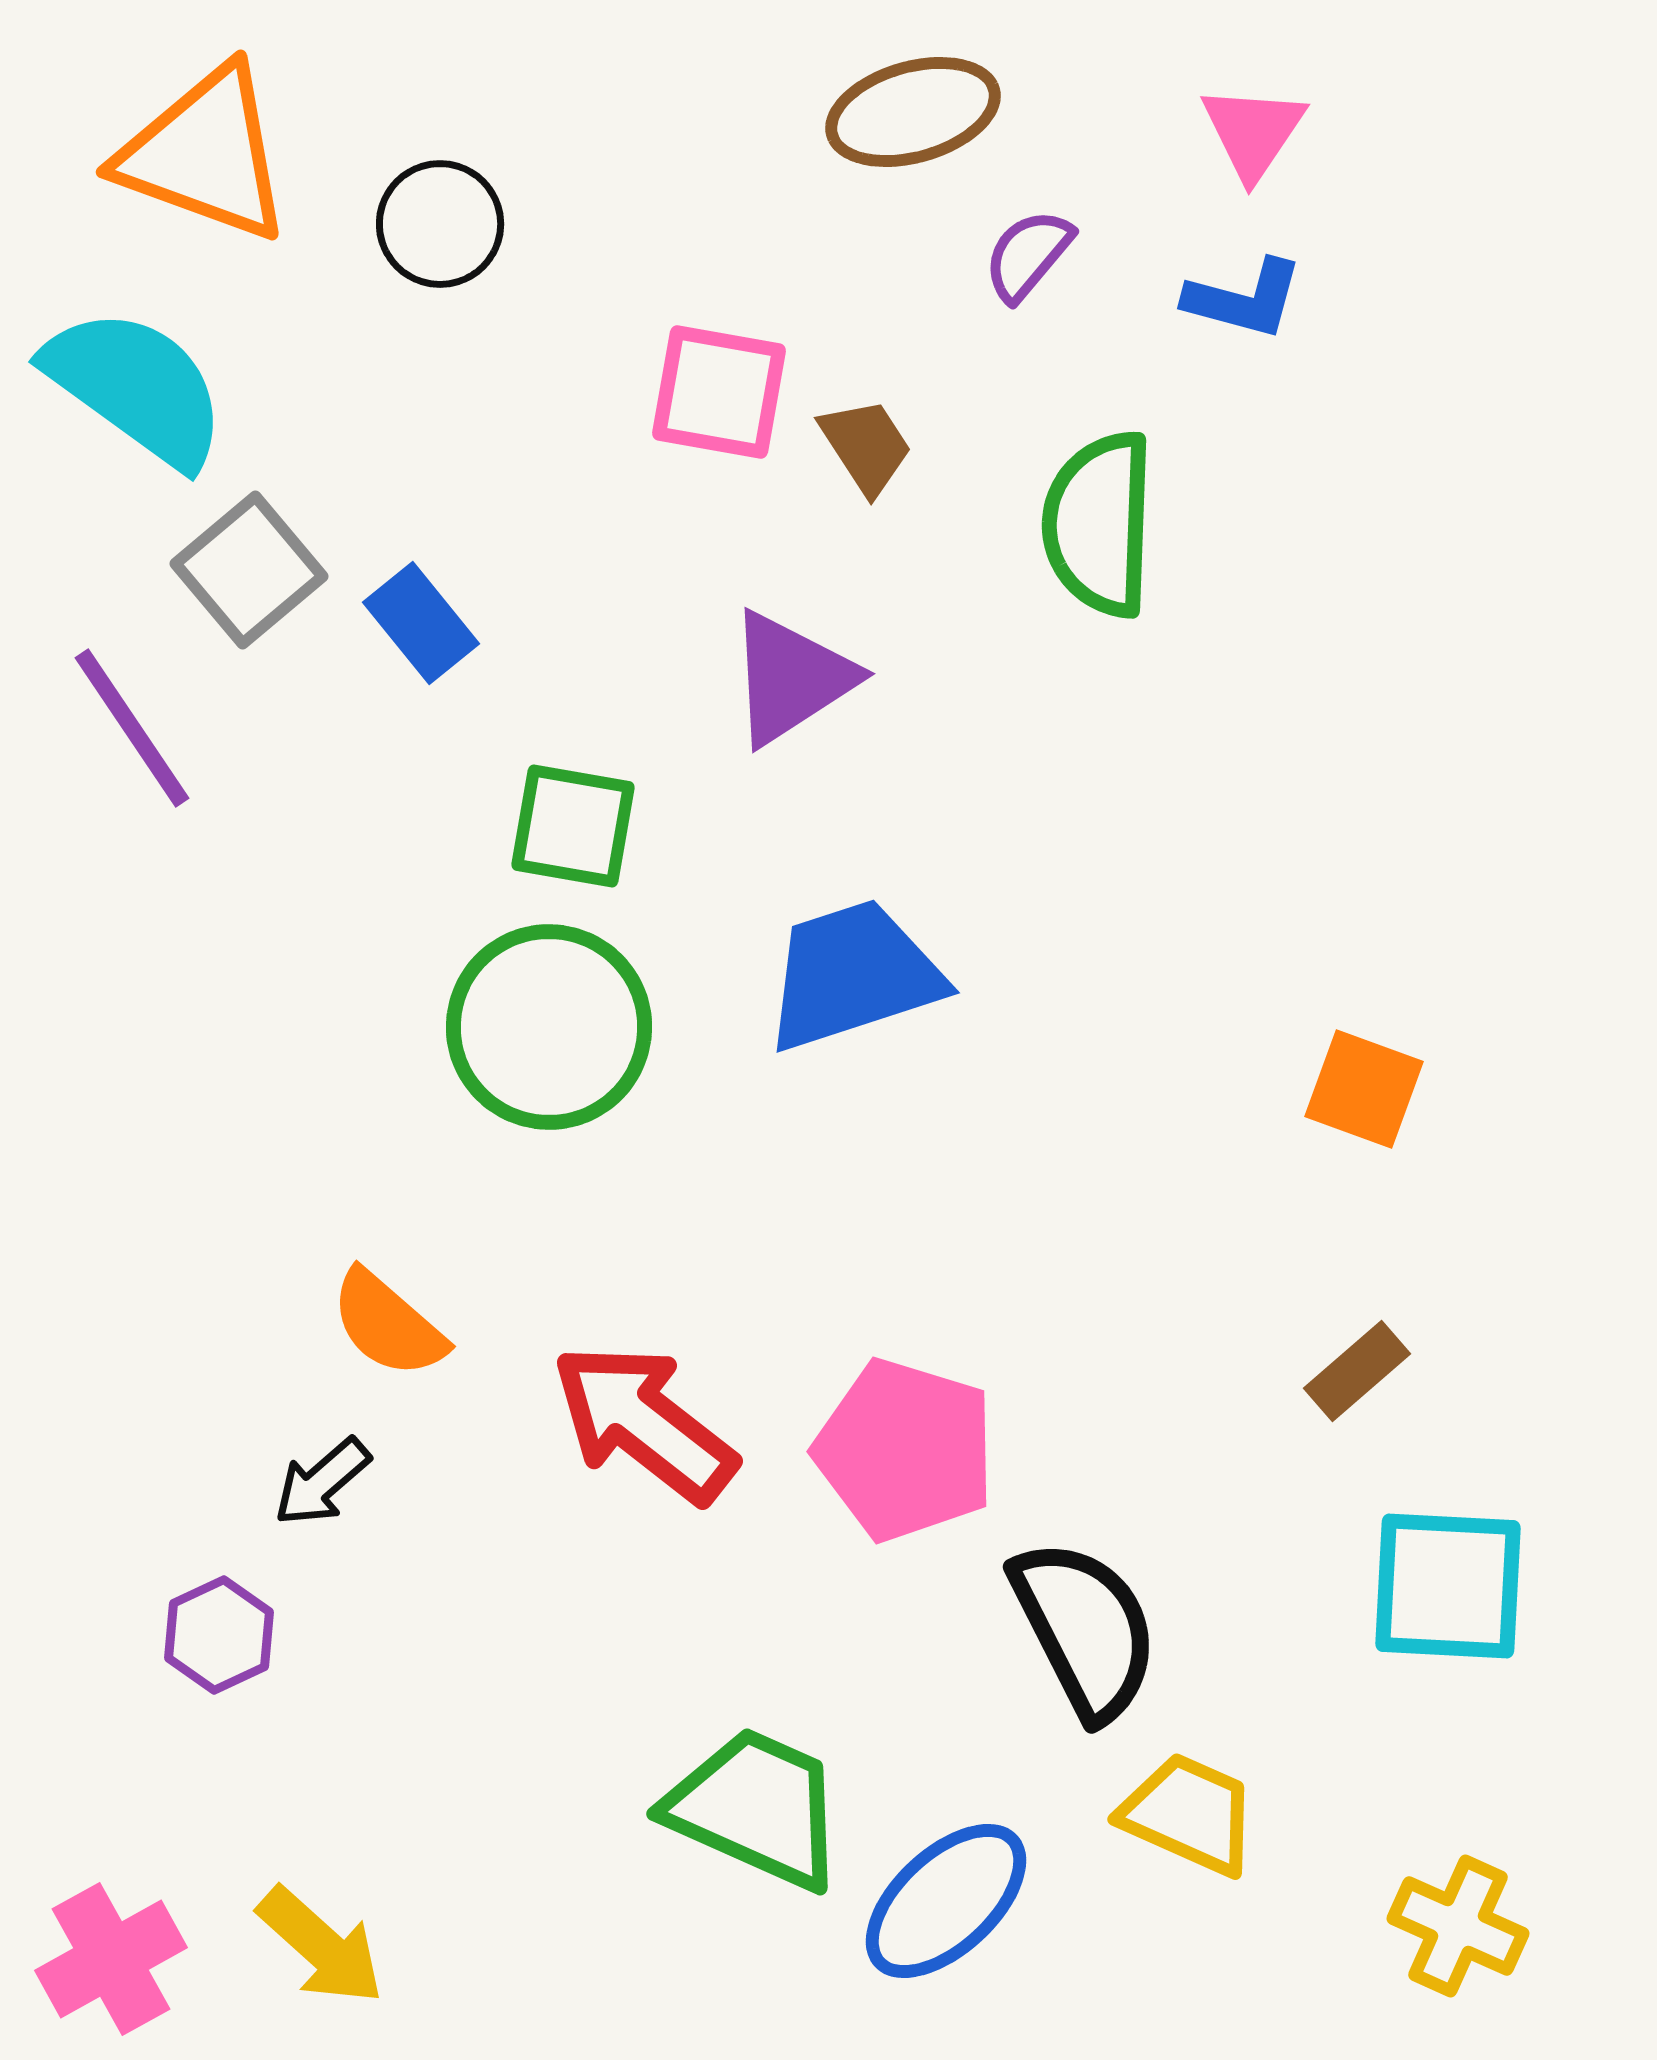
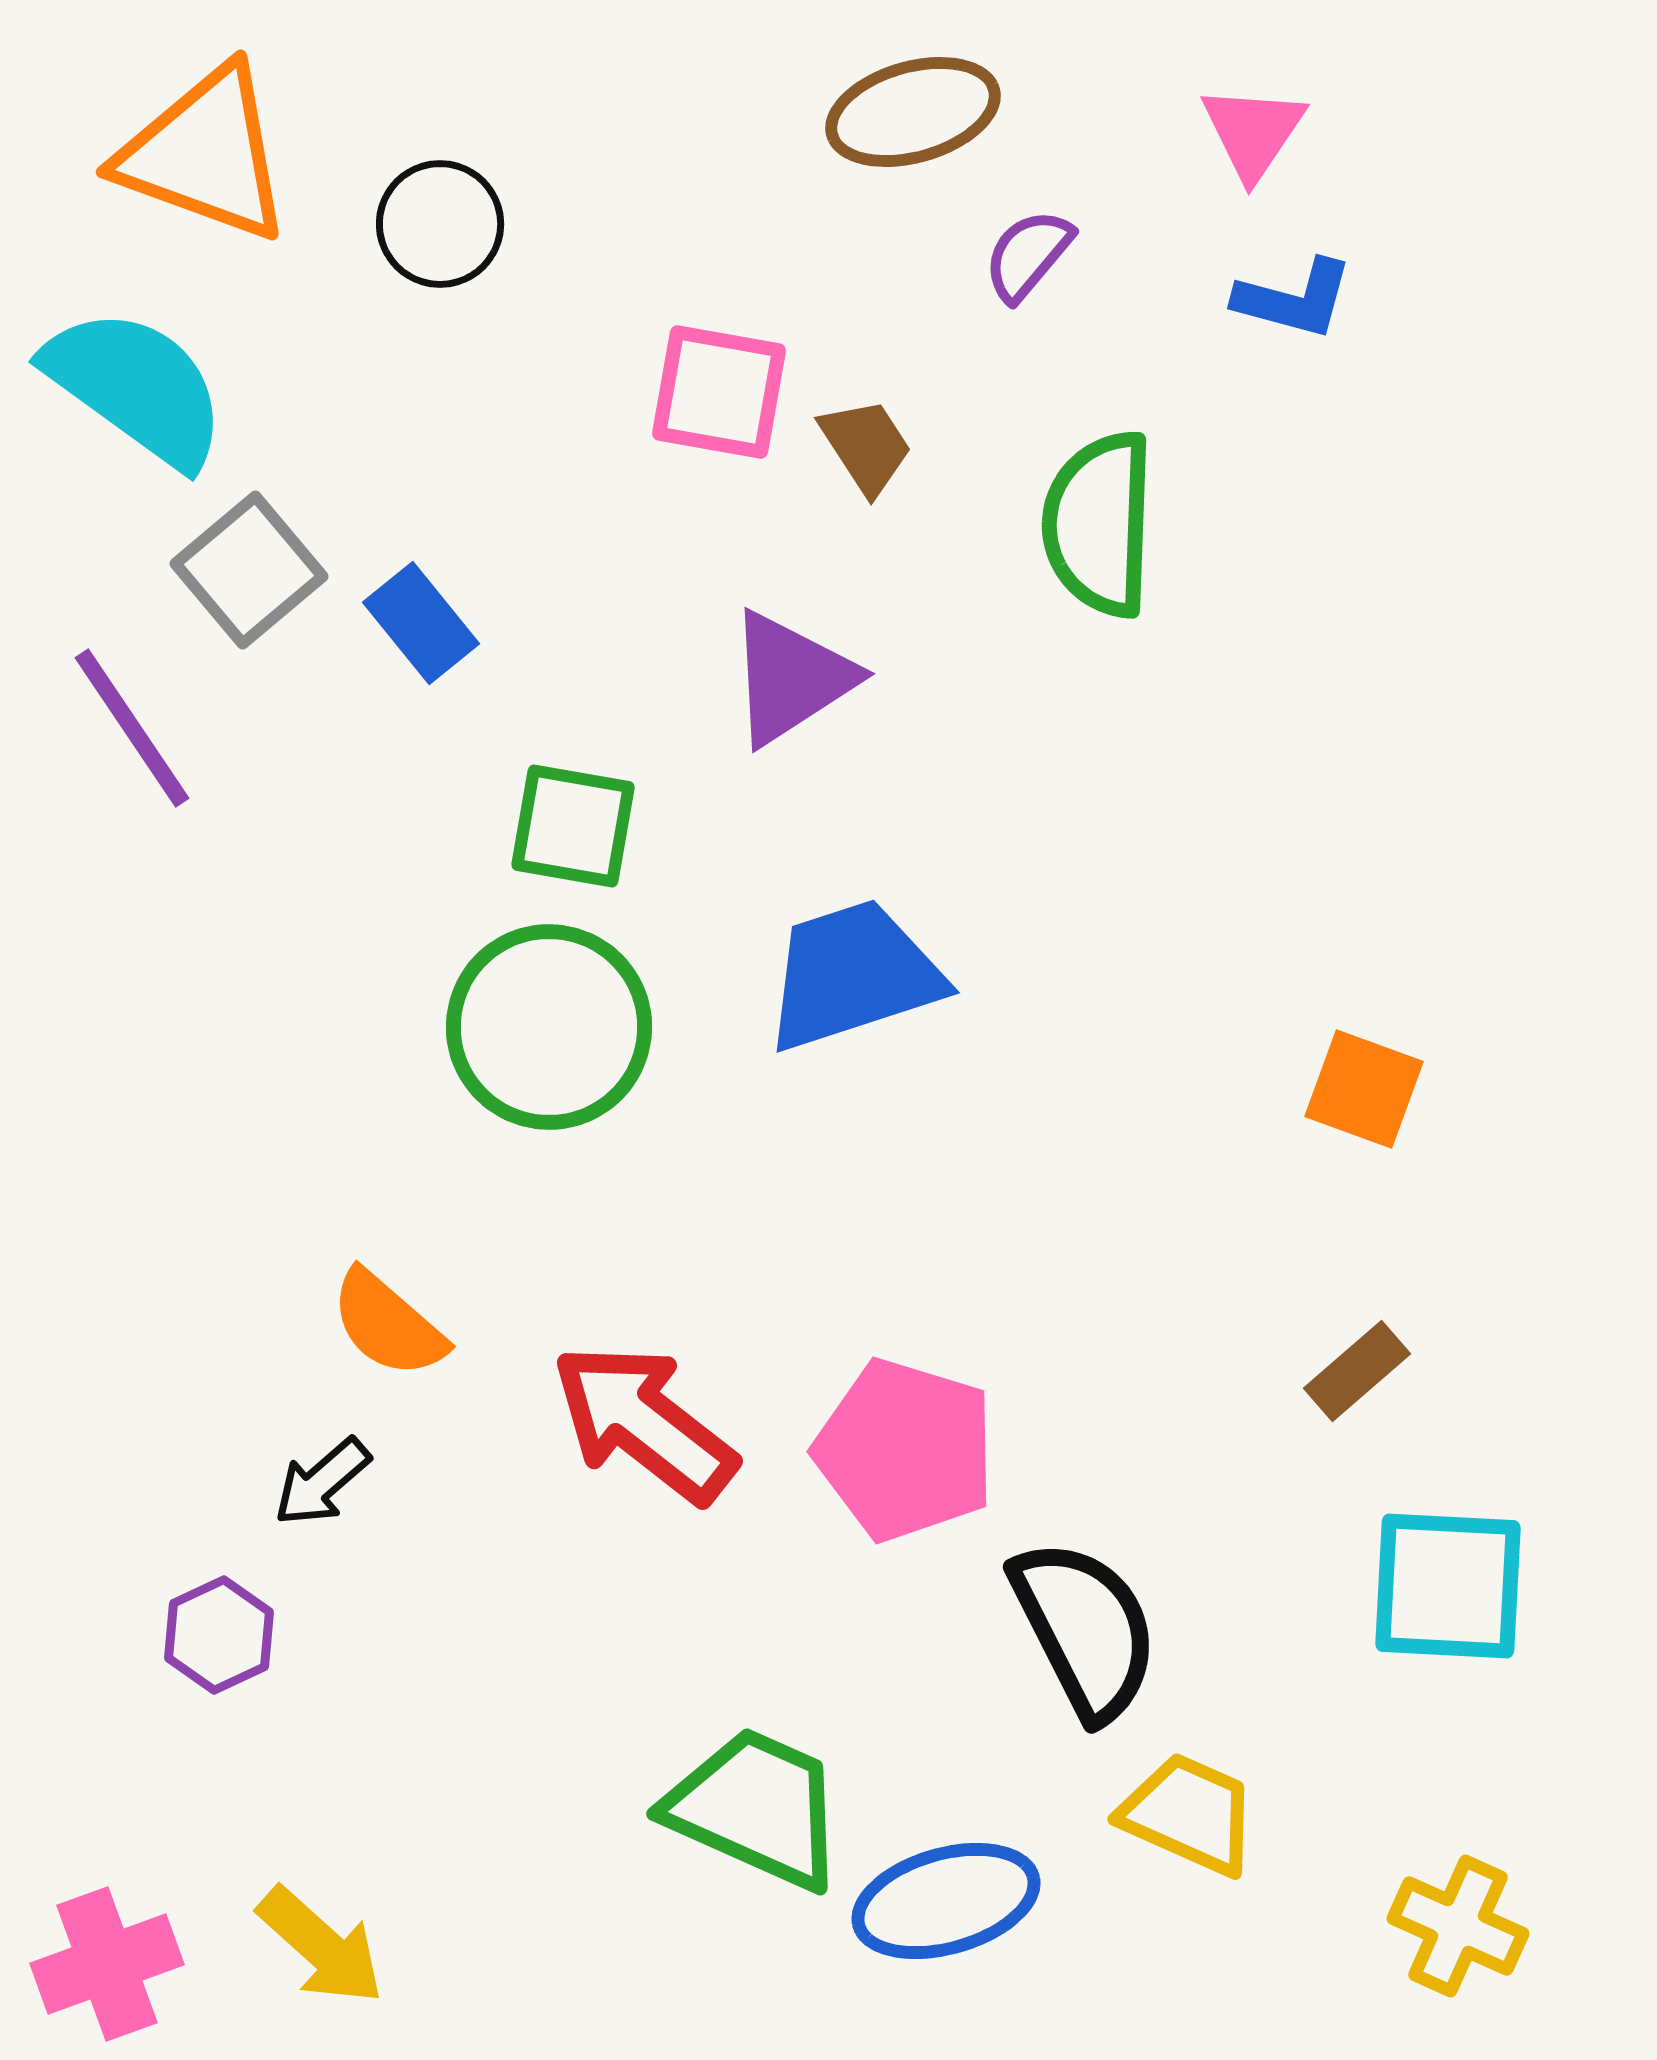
blue L-shape: moved 50 px right
blue ellipse: rotated 27 degrees clockwise
pink cross: moved 4 px left, 5 px down; rotated 9 degrees clockwise
